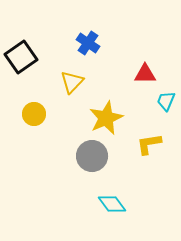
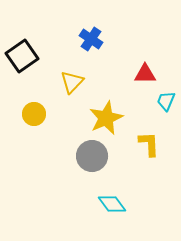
blue cross: moved 3 px right, 4 px up
black square: moved 1 px right, 1 px up
yellow L-shape: rotated 96 degrees clockwise
